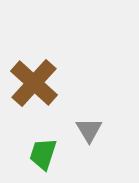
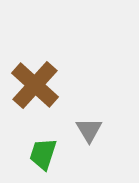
brown cross: moved 1 px right, 2 px down
